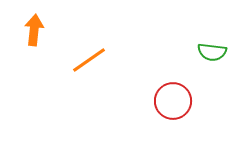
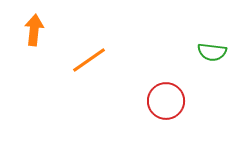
red circle: moved 7 px left
